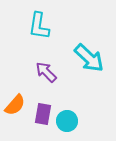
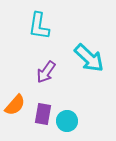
purple arrow: rotated 100 degrees counterclockwise
